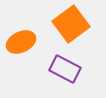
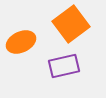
purple rectangle: moved 1 px left, 3 px up; rotated 40 degrees counterclockwise
